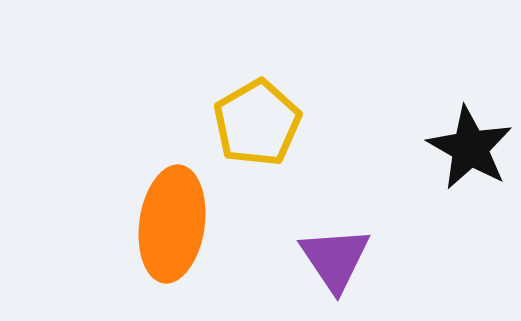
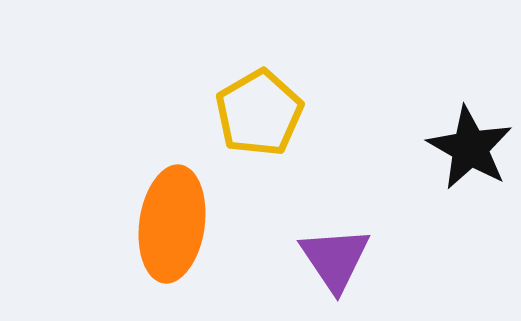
yellow pentagon: moved 2 px right, 10 px up
